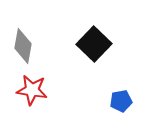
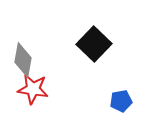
gray diamond: moved 14 px down
red star: moved 1 px right, 1 px up
